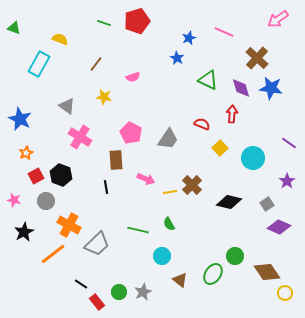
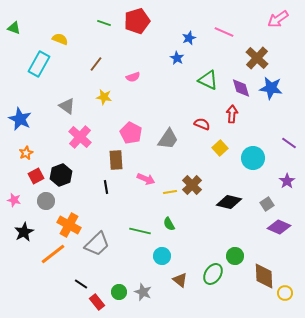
pink cross at (80, 137): rotated 10 degrees clockwise
black hexagon at (61, 175): rotated 20 degrees clockwise
green line at (138, 230): moved 2 px right, 1 px down
brown diamond at (267, 272): moved 3 px left, 4 px down; rotated 32 degrees clockwise
gray star at (143, 292): rotated 24 degrees counterclockwise
